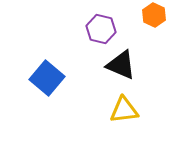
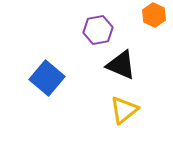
purple hexagon: moved 3 px left, 1 px down; rotated 24 degrees counterclockwise
yellow triangle: rotated 32 degrees counterclockwise
